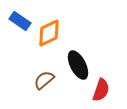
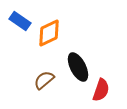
black ellipse: moved 2 px down
